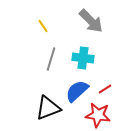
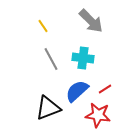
gray line: rotated 45 degrees counterclockwise
